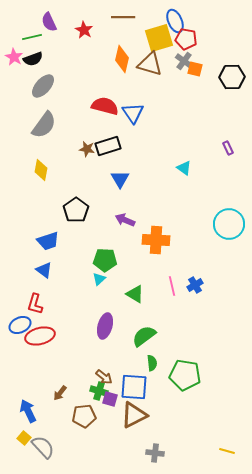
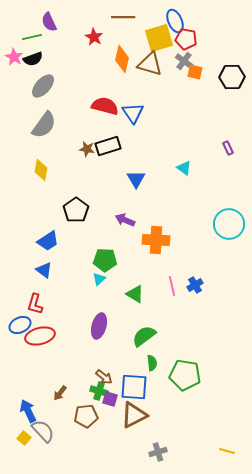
red star at (84, 30): moved 10 px right, 7 px down
orange square at (195, 69): moved 3 px down
blue triangle at (120, 179): moved 16 px right
blue trapezoid at (48, 241): rotated 15 degrees counterclockwise
purple ellipse at (105, 326): moved 6 px left
brown pentagon at (84, 416): moved 2 px right
gray semicircle at (43, 447): moved 16 px up
gray cross at (155, 453): moved 3 px right, 1 px up; rotated 24 degrees counterclockwise
